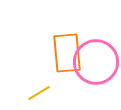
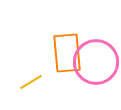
yellow line: moved 8 px left, 11 px up
